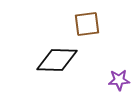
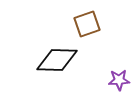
brown square: rotated 12 degrees counterclockwise
